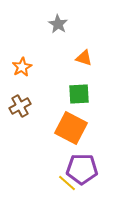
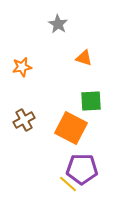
orange star: rotated 18 degrees clockwise
green square: moved 12 px right, 7 px down
brown cross: moved 4 px right, 14 px down
yellow line: moved 1 px right, 1 px down
